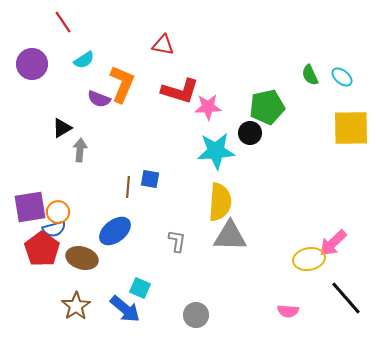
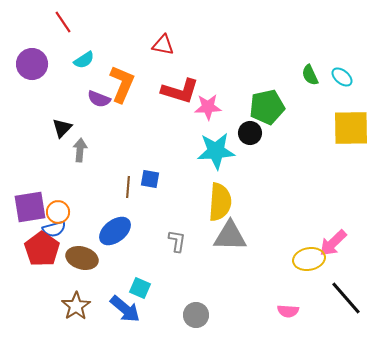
black triangle: rotated 15 degrees counterclockwise
